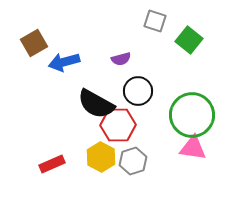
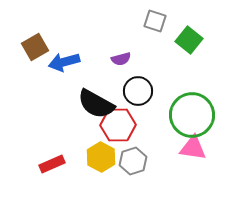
brown square: moved 1 px right, 4 px down
